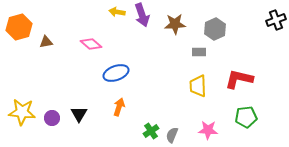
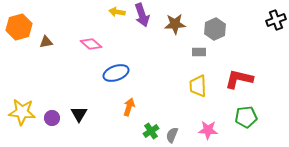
orange arrow: moved 10 px right
